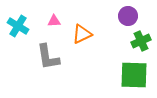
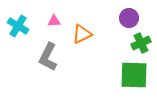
purple circle: moved 1 px right, 2 px down
green cross: moved 2 px down
gray L-shape: rotated 36 degrees clockwise
